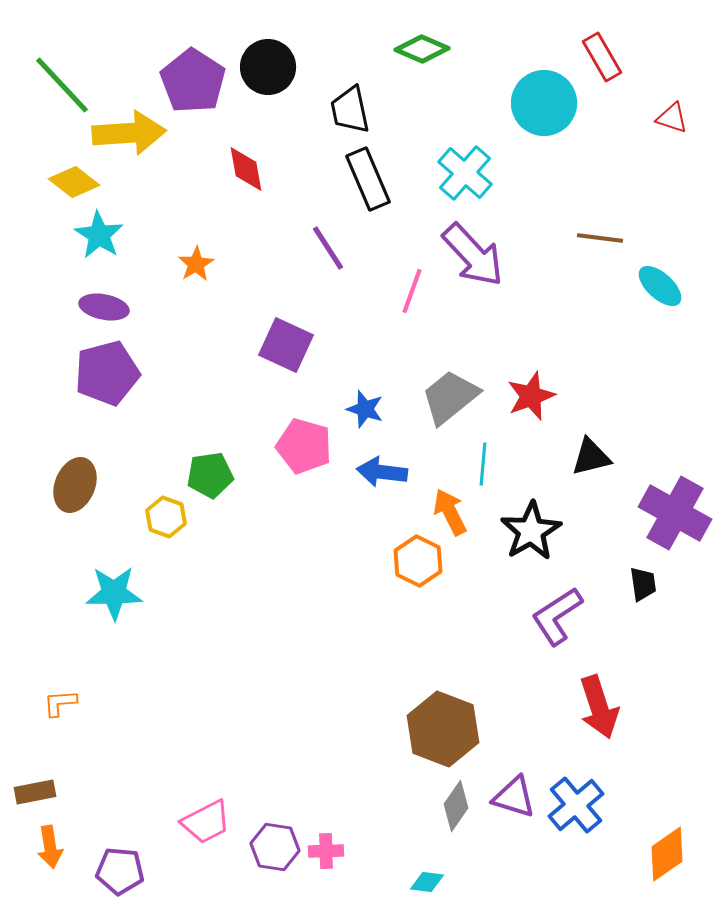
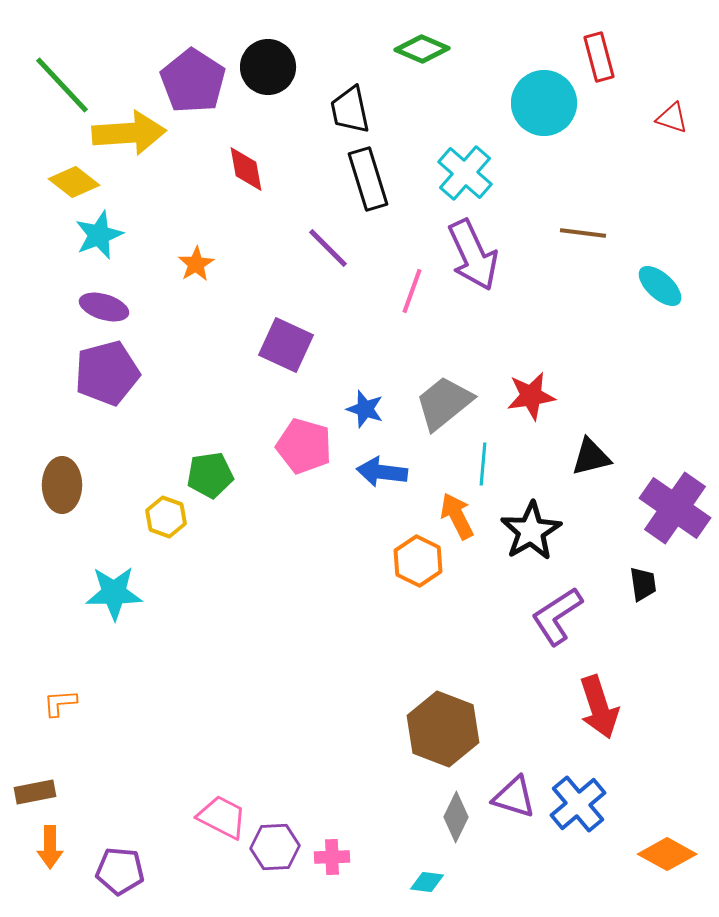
red rectangle at (602, 57): moved 3 px left; rotated 15 degrees clockwise
black rectangle at (368, 179): rotated 6 degrees clockwise
cyan star at (99, 235): rotated 18 degrees clockwise
brown line at (600, 238): moved 17 px left, 5 px up
purple line at (328, 248): rotated 12 degrees counterclockwise
purple arrow at (473, 255): rotated 18 degrees clockwise
purple ellipse at (104, 307): rotated 6 degrees clockwise
red star at (531, 396): rotated 12 degrees clockwise
gray trapezoid at (450, 397): moved 6 px left, 6 px down
brown ellipse at (75, 485): moved 13 px left; rotated 22 degrees counterclockwise
orange arrow at (450, 512): moved 7 px right, 4 px down
purple cross at (675, 513): moved 5 px up; rotated 6 degrees clockwise
blue cross at (576, 805): moved 2 px right, 1 px up
gray diamond at (456, 806): moved 11 px down; rotated 9 degrees counterclockwise
pink trapezoid at (206, 822): moved 16 px right, 5 px up; rotated 126 degrees counterclockwise
orange arrow at (50, 847): rotated 9 degrees clockwise
purple hexagon at (275, 847): rotated 12 degrees counterclockwise
pink cross at (326, 851): moved 6 px right, 6 px down
orange diamond at (667, 854): rotated 64 degrees clockwise
